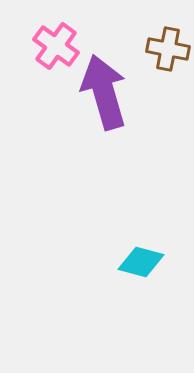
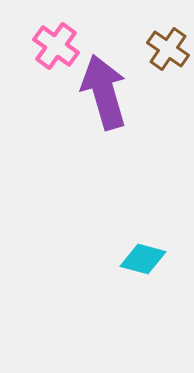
brown cross: rotated 24 degrees clockwise
cyan diamond: moved 2 px right, 3 px up
